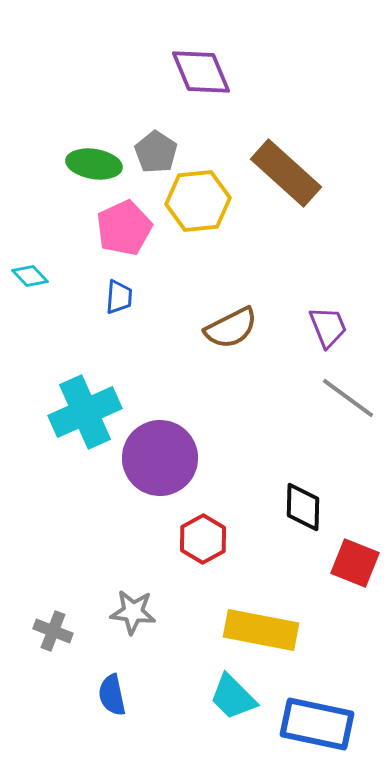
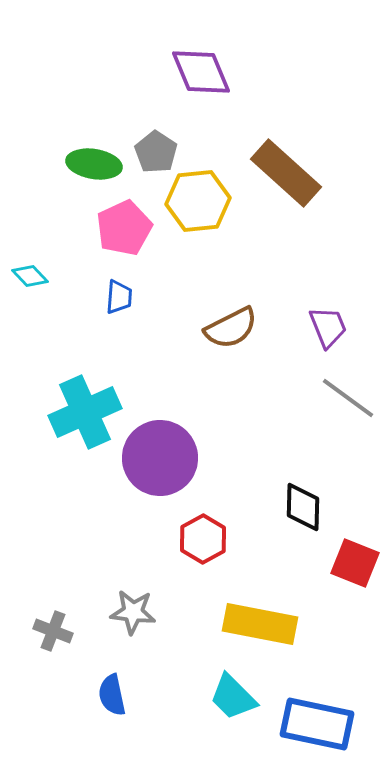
yellow rectangle: moved 1 px left, 6 px up
